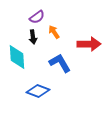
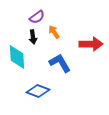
red arrow: moved 2 px right
